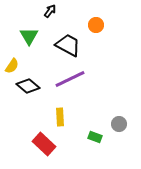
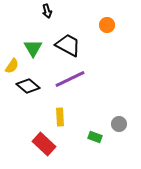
black arrow: moved 3 px left; rotated 128 degrees clockwise
orange circle: moved 11 px right
green triangle: moved 4 px right, 12 px down
